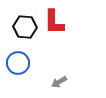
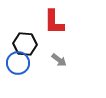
black hexagon: moved 17 px down
gray arrow: moved 22 px up; rotated 112 degrees counterclockwise
